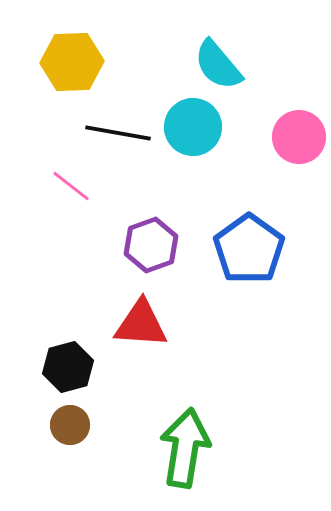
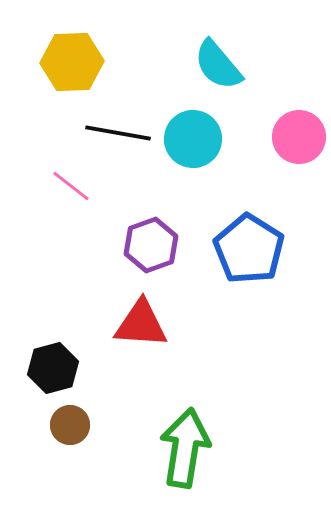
cyan circle: moved 12 px down
blue pentagon: rotated 4 degrees counterclockwise
black hexagon: moved 15 px left, 1 px down
